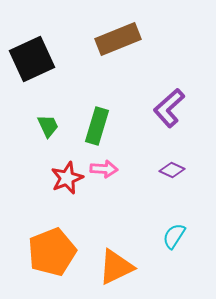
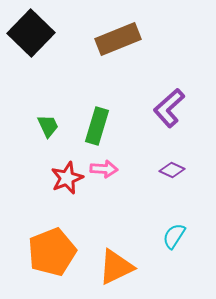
black square: moved 1 px left, 26 px up; rotated 21 degrees counterclockwise
